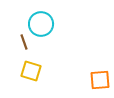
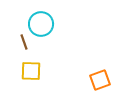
yellow square: rotated 15 degrees counterclockwise
orange square: rotated 15 degrees counterclockwise
